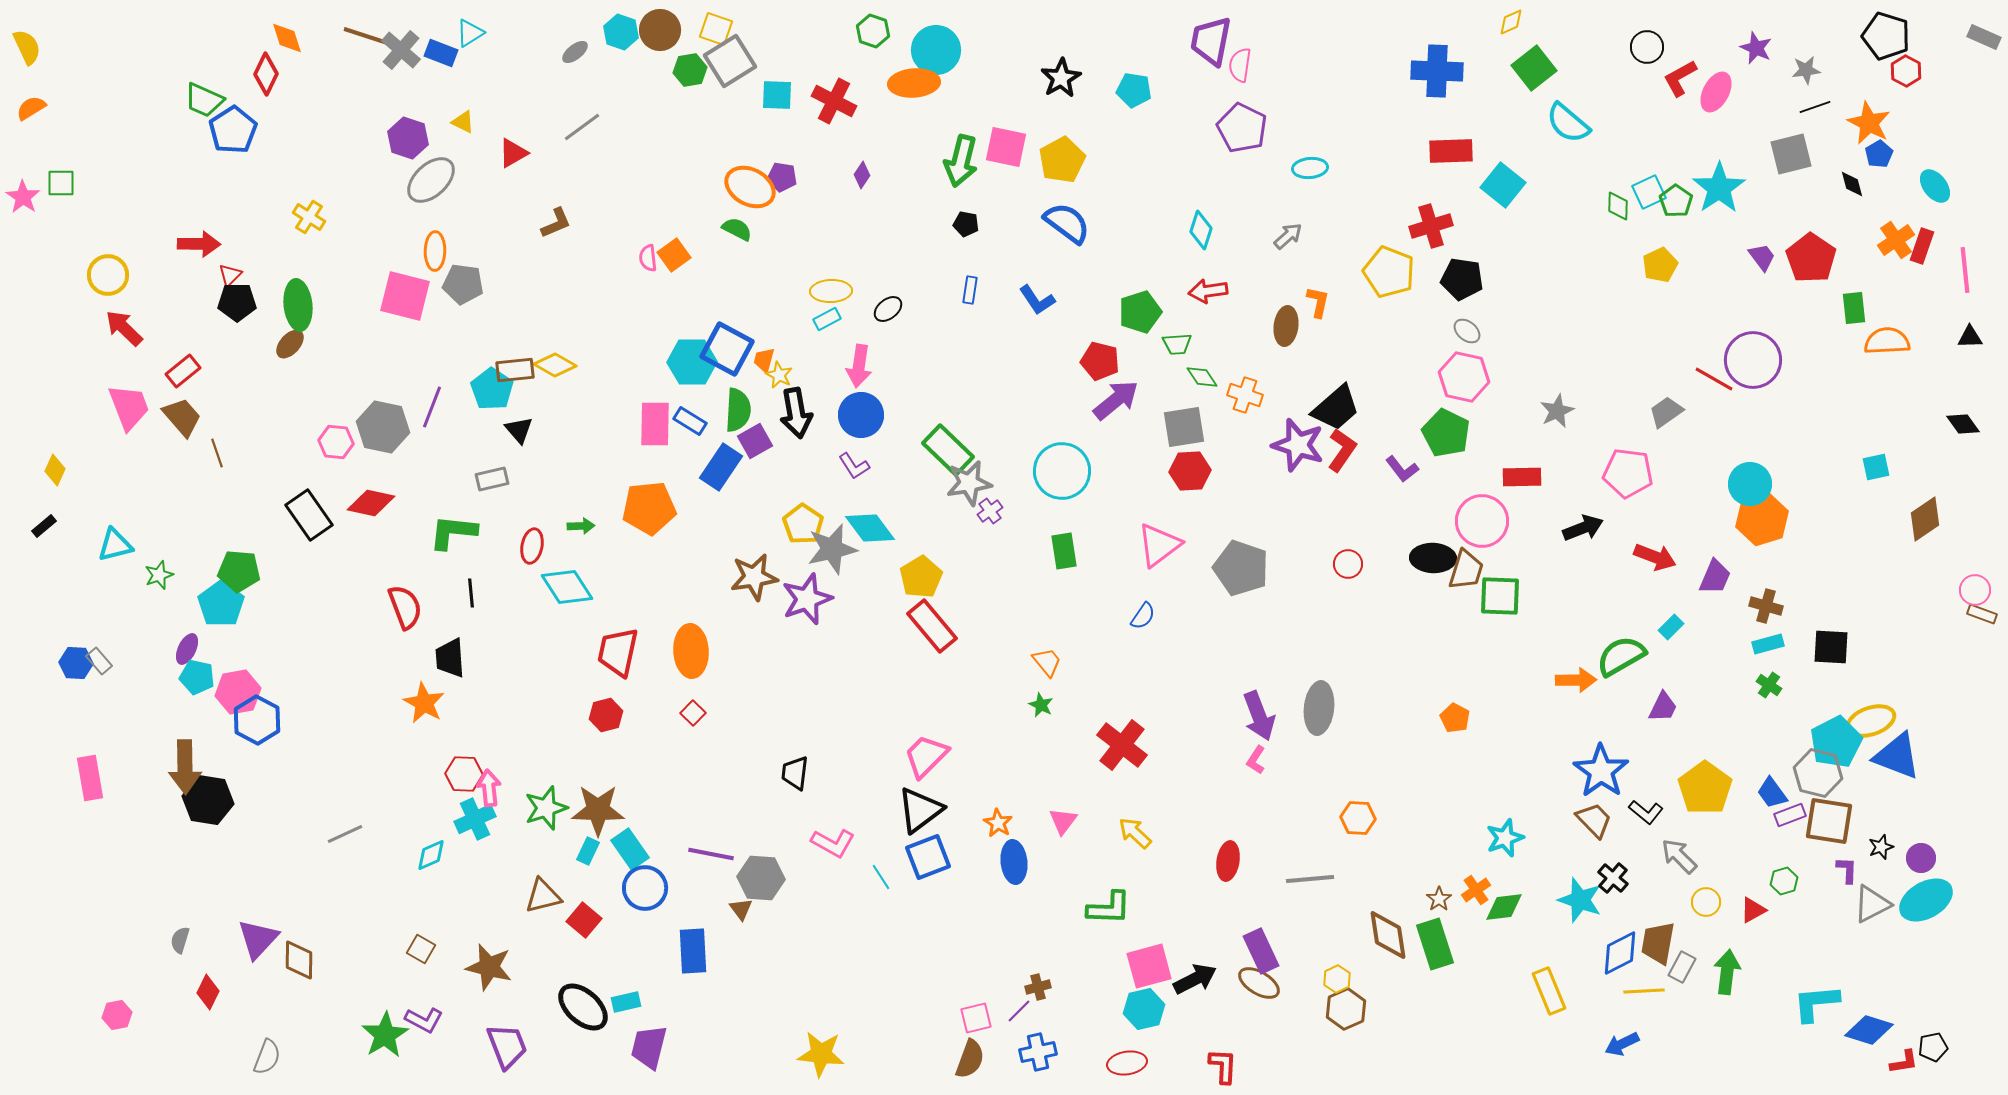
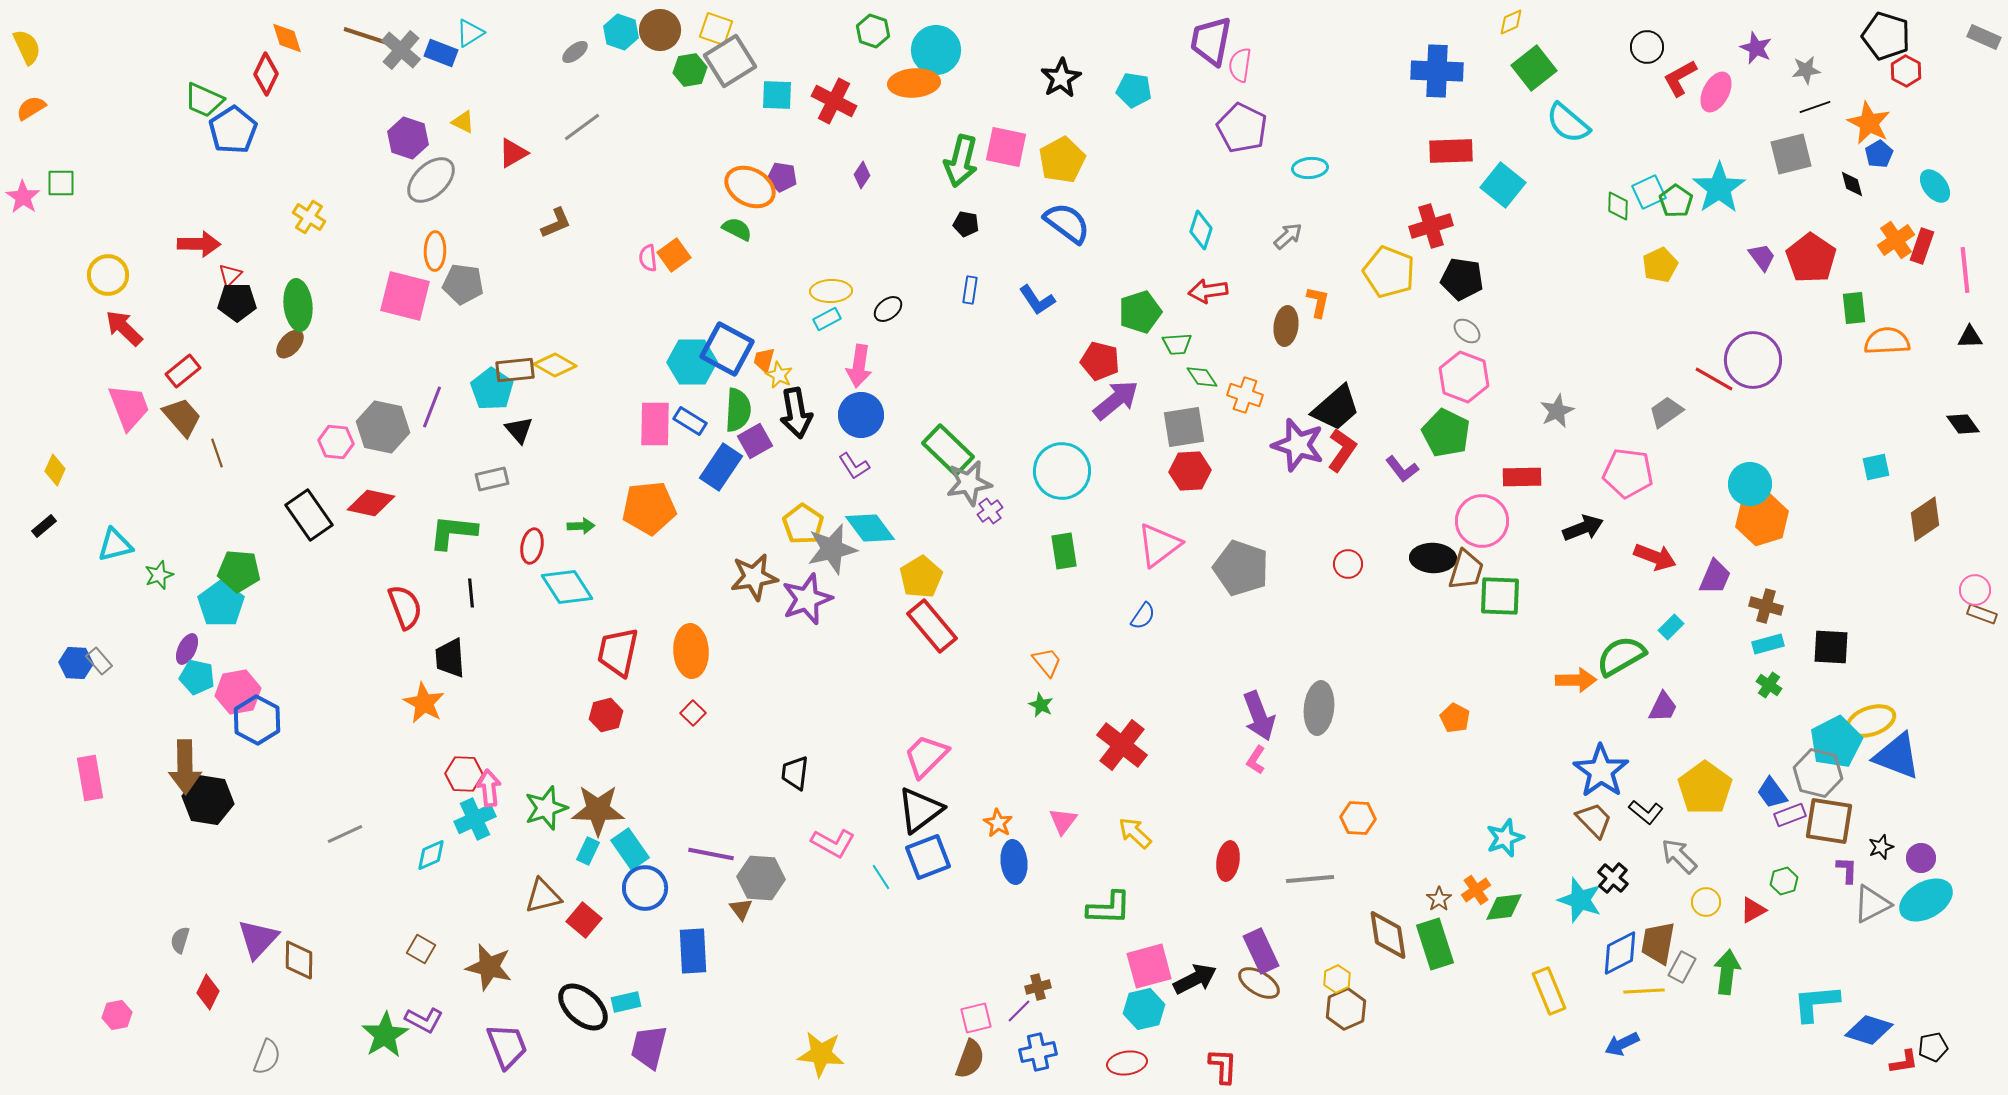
pink hexagon at (1464, 377): rotated 9 degrees clockwise
